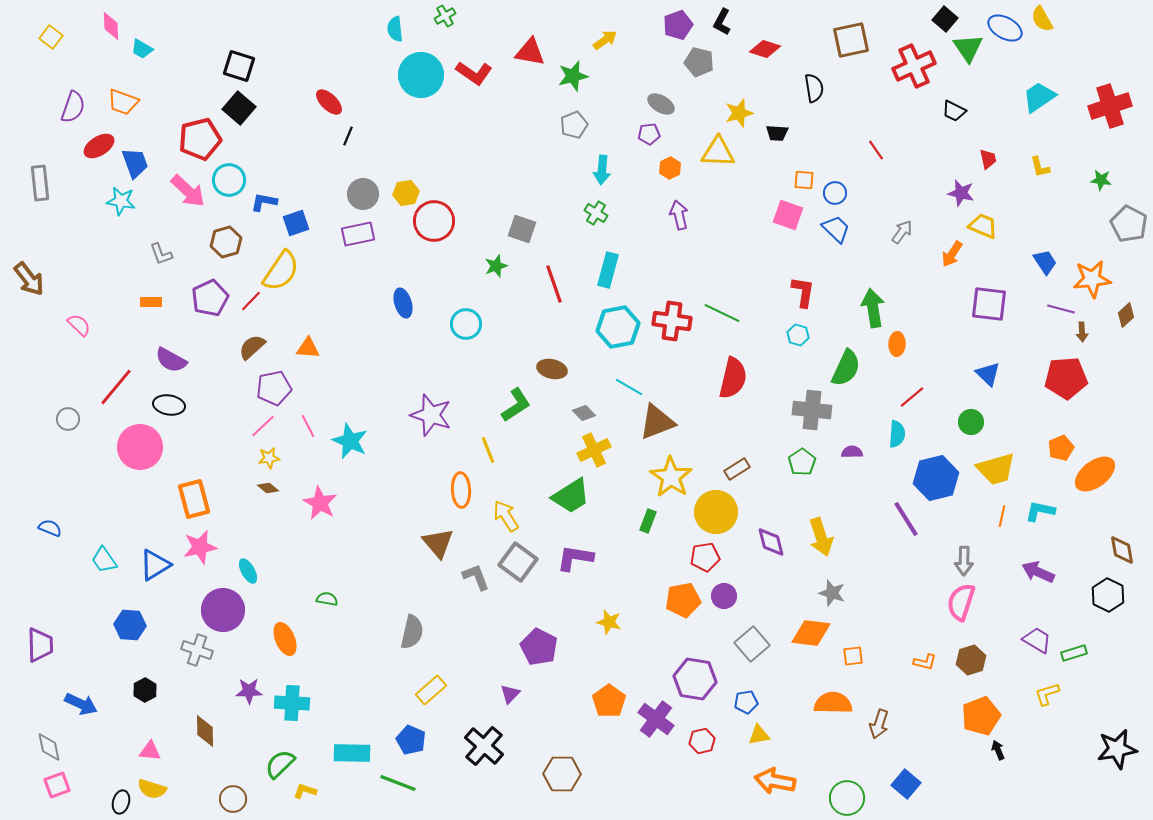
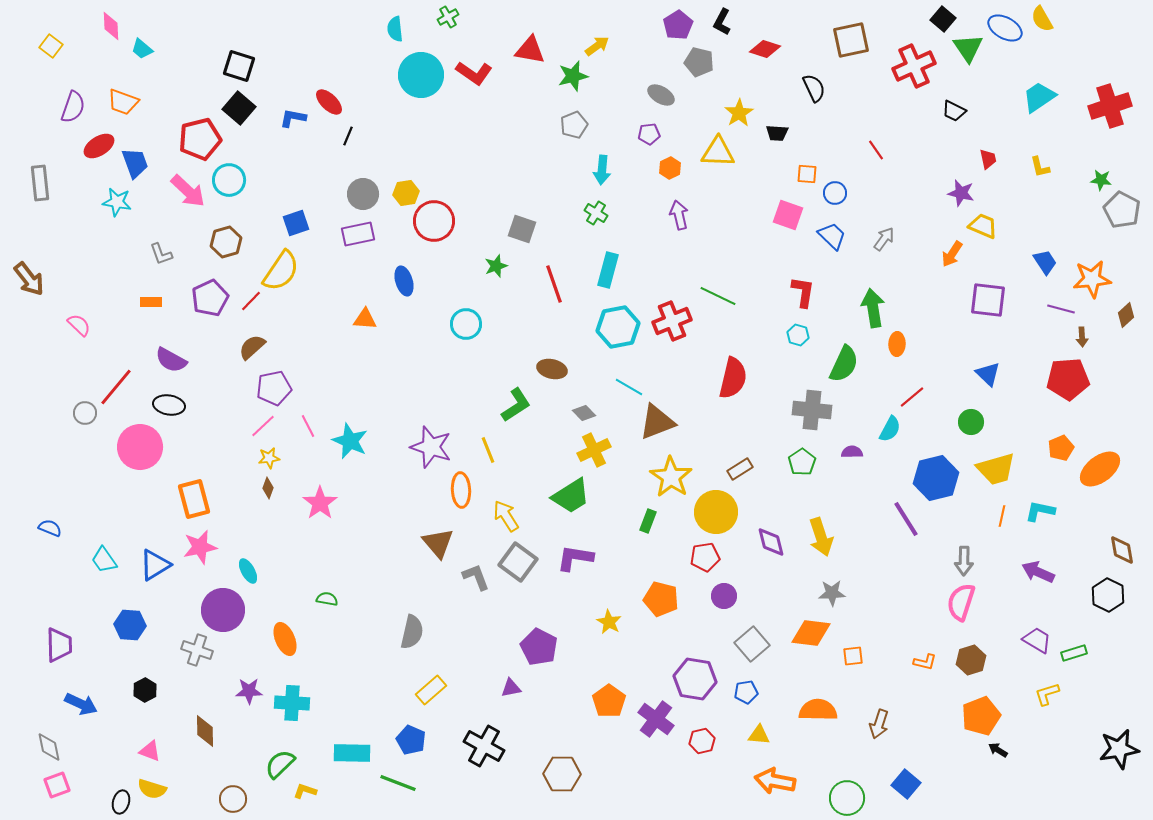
green cross at (445, 16): moved 3 px right, 1 px down
black square at (945, 19): moved 2 px left
purple pentagon at (678, 25): rotated 12 degrees counterclockwise
yellow square at (51, 37): moved 9 px down
yellow arrow at (605, 40): moved 8 px left, 6 px down
cyan trapezoid at (142, 49): rotated 10 degrees clockwise
red triangle at (530, 52): moved 2 px up
black semicircle at (814, 88): rotated 16 degrees counterclockwise
gray ellipse at (661, 104): moved 9 px up
yellow star at (739, 113): rotated 16 degrees counterclockwise
orange square at (804, 180): moved 3 px right, 6 px up
cyan star at (121, 201): moved 4 px left, 1 px down
blue L-shape at (264, 202): moved 29 px right, 84 px up
gray pentagon at (1129, 224): moved 7 px left, 14 px up
blue trapezoid at (836, 229): moved 4 px left, 7 px down
gray arrow at (902, 232): moved 18 px left, 7 px down
blue ellipse at (403, 303): moved 1 px right, 22 px up
purple square at (989, 304): moved 1 px left, 4 px up
green line at (722, 313): moved 4 px left, 17 px up
red cross at (672, 321): rotated 30 degrees counterclockwise
brown arrow at (1082, 332): moved 5 px down
orange triangle at (308, 348): moved 57 px right, 29 px up
green semicircle at (846, 368): moved 2 px left, 4 px up
red pentagon at (1066, 378): moved 2 px right, 1 px down
purple star at (431, 415): moved 32 px down
gray circle at (68, 419): moved 17 px right, 6 px up
cyan semicircle at (897, 434): moved 7 px left, 5 px up; rotated 24 degrees clockwise
brown rectangle at (737, 469): moved 3 px right
orange ellipse at (1095, 474): moved 5 px right, 5 px up
brown diamond at (268, 488): rotated 70 degrees clockwise
pink star at (320, 503): rotated 8 degrees clockwise
gray star at (832, 593): rotated 20 degrees counterclockwise
orange pentagon at (683, 600): moved 22 px left, 1 px up; rotated 24 degrees clockwise
yellow star at (609, 622): rotated 15 degrees clockwise
purple trapezoid at (40, 645): moved 19 px right
purple triangle at (510, 694): moved 1 px right, 6 px up; rotated 35 degrees clockwise
blue pentagon at (746, 702): moved 10 px up
orange semicircle at (833, 703): moved 15 px left, 7 px down
yellow triangle at (759, 735): rotated 15 degrees clockwise
black cross at (484, 746): rotated 12 degrees counterclockwise
black star at (1117, 749): moved 2 px right
black arrow at (998, 750): rotated 36 degrees counterclockwise
pink triangle at (150, 751): rotated 15 degrees clockwise
